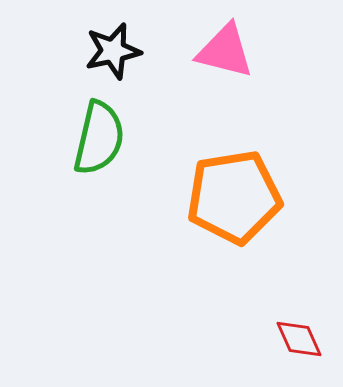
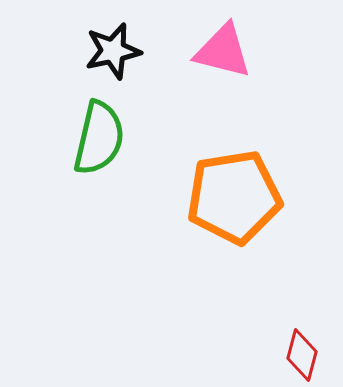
pink triangle: moved 2 px left
red diamond: moved 3 px right, 16 px down; rotated 39 degrees clockwise
